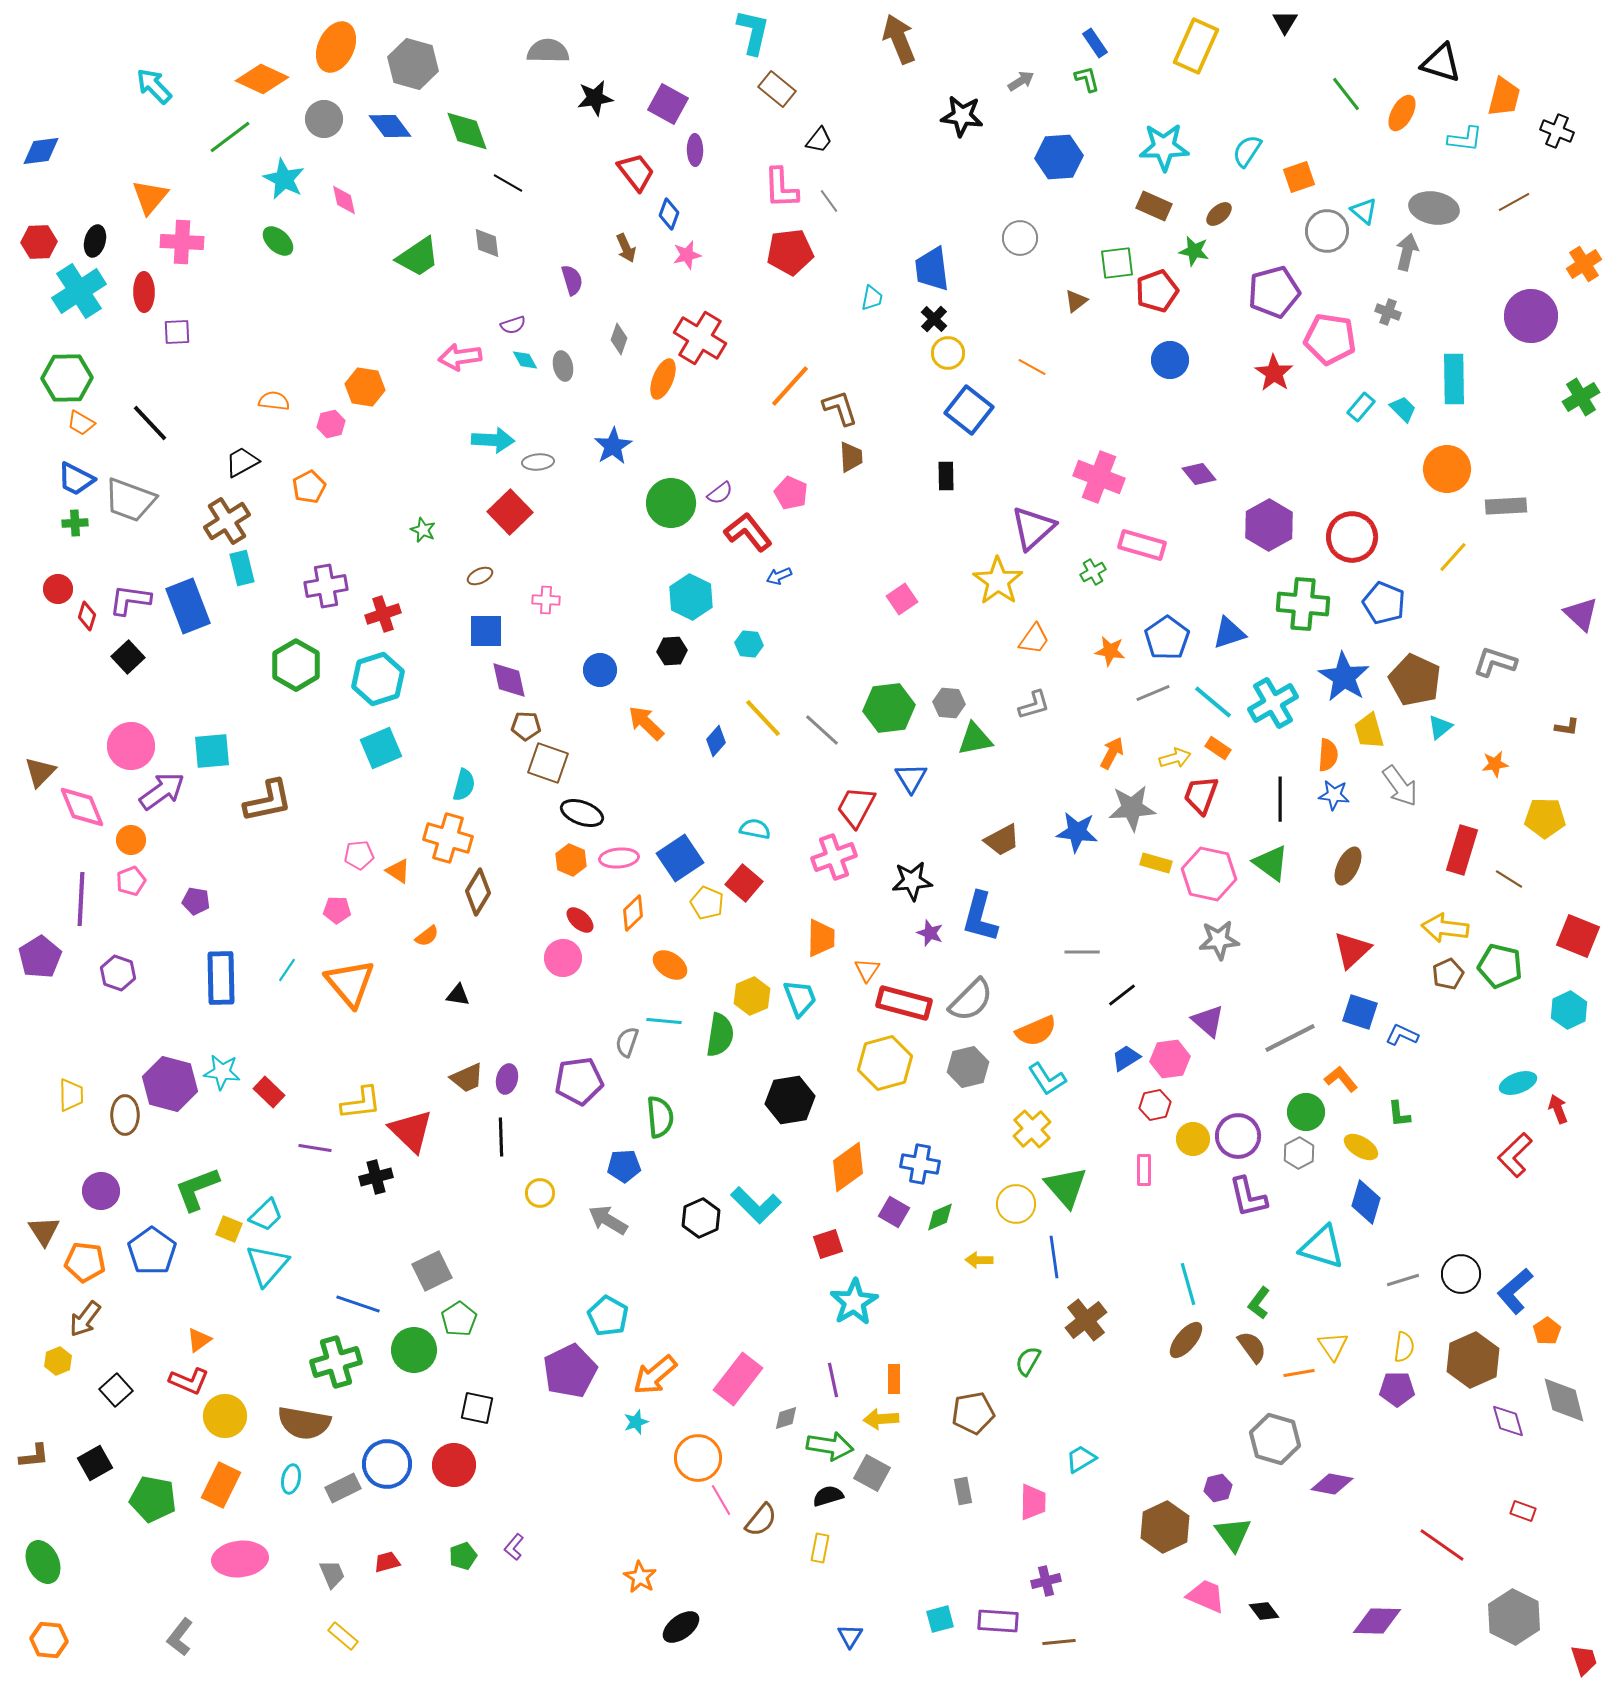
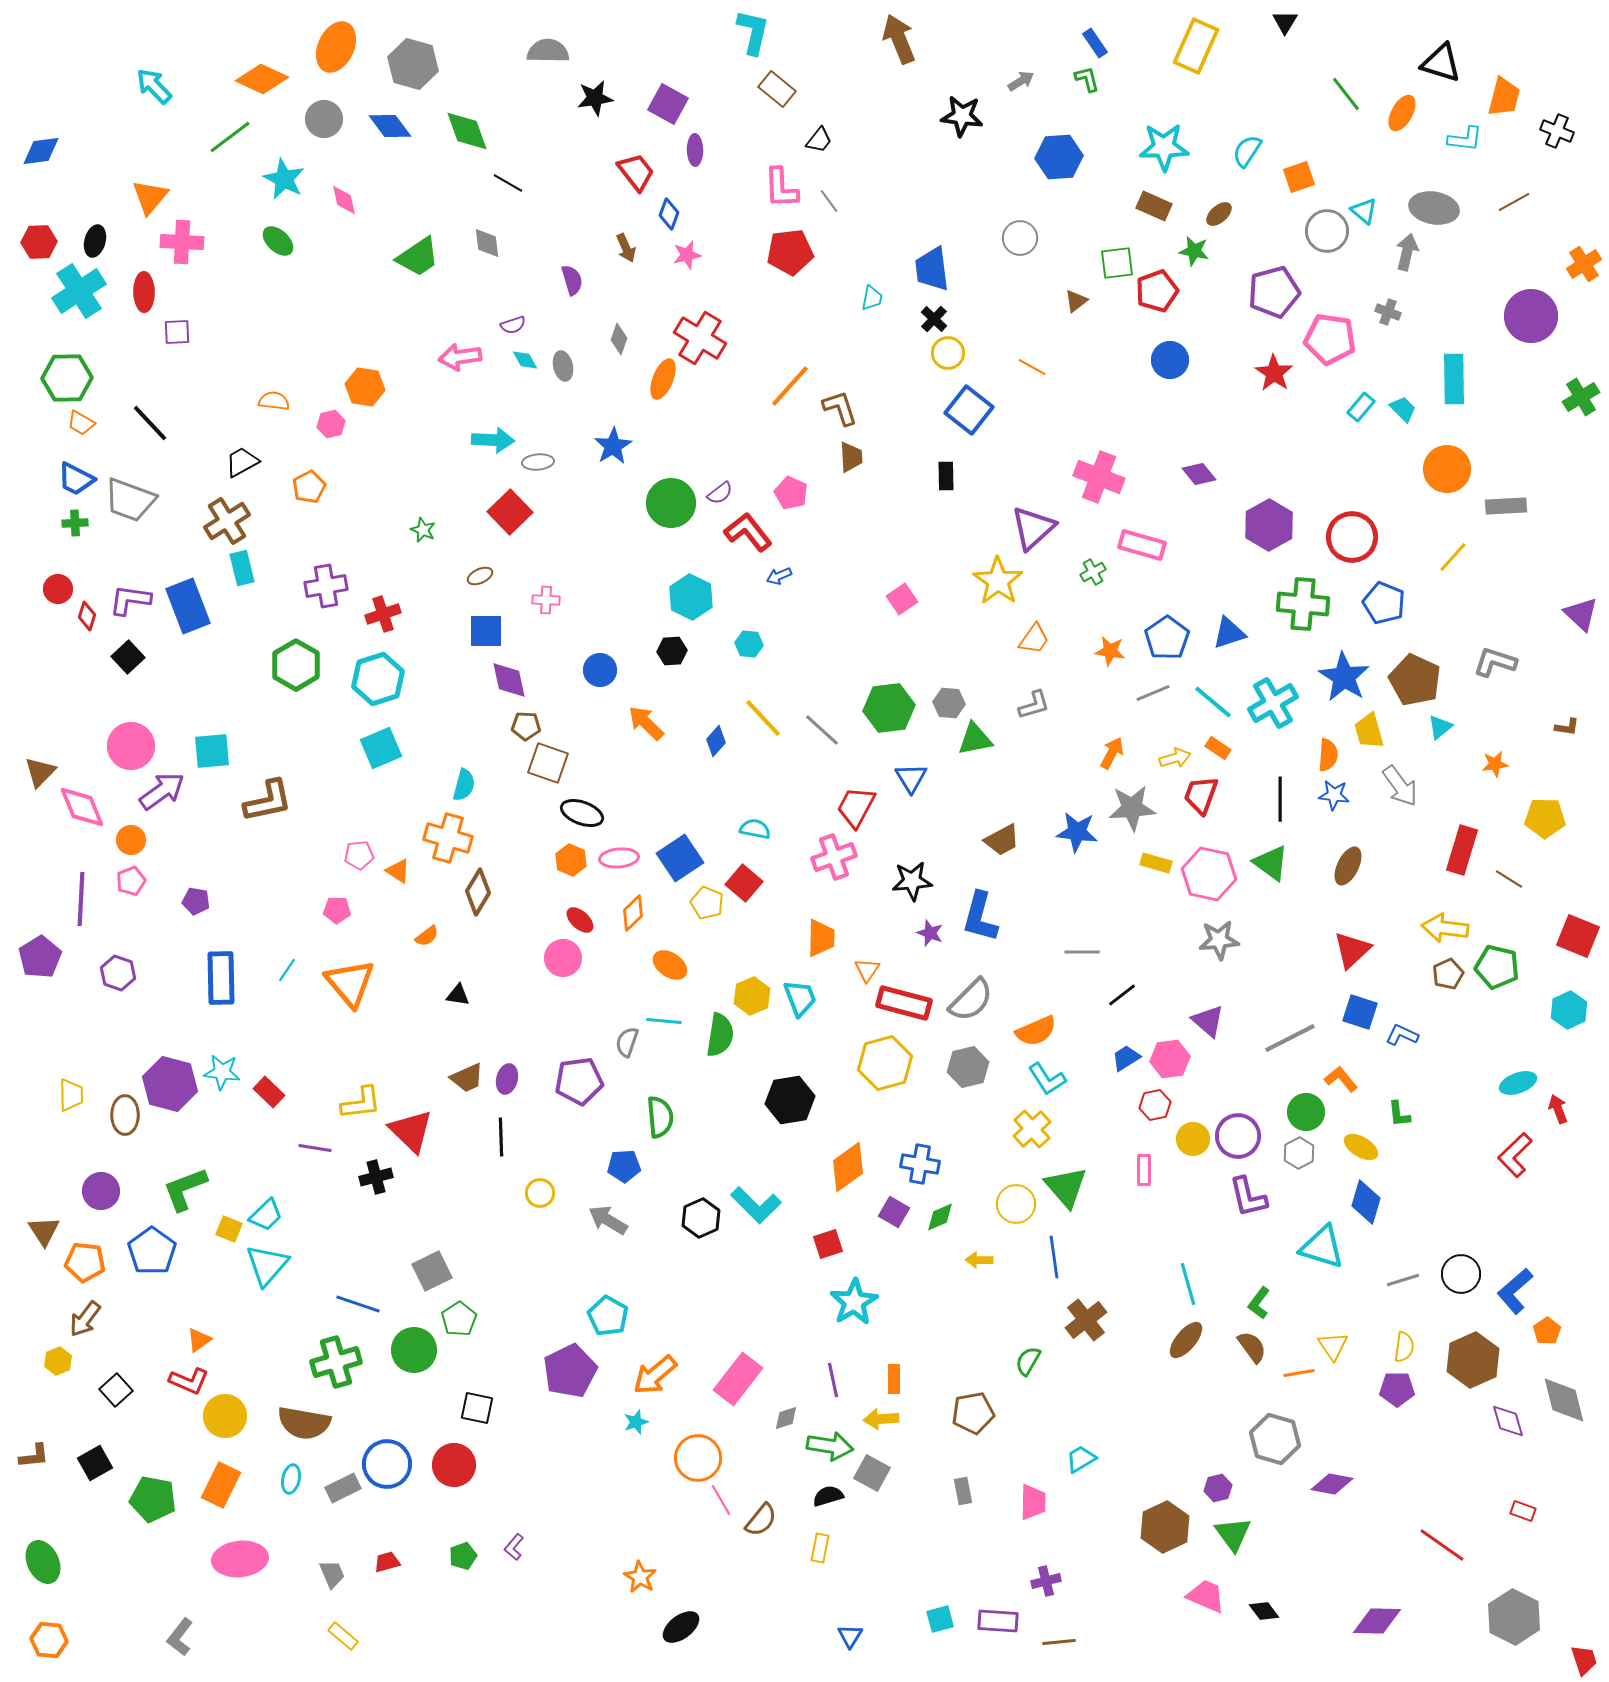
green pentagon at (1500, 966): moved 3 px left, 1 px down
green L-shape at (197, 1189): moved 12 px left
